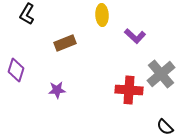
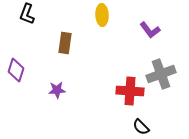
black L-shape: rotated 10 degrees counterclockwise
purple L-shape: moved 15 px right, 6 px up; rotated 10 degrees clockwise
brown rectangle: rotated 60 degrees counterclockwise
gray cross: rotated 20 degrees clockwise
red cross: moved 1 px right, 1 px down
black semicircle: moved 24 px left
